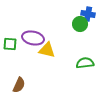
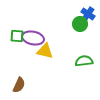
blue cross: rotated 24 degrees clockwise
green square: moved 7 px right, 8 px up
yellow triangle: moved 2 px left, 1 px down
green semicircle: moved 1 px left, 2 px up
